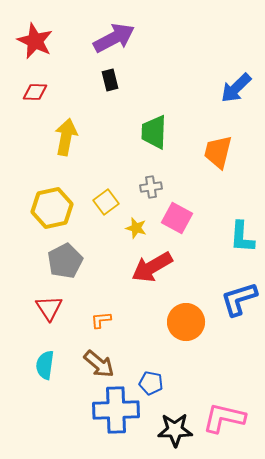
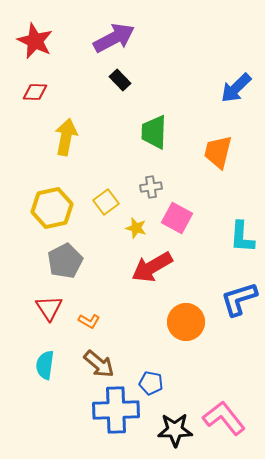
black rectangle: moved 10 px right; rotated 30 degrees counterclockwise
orange L-shape: moved 12 px left, 1 px down; rotated 145 degrees counterclockwise
pink L-shape: rotated 39 degrees clockwise
